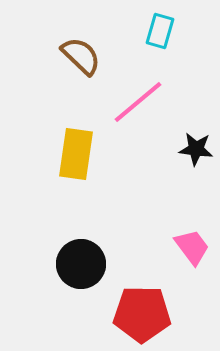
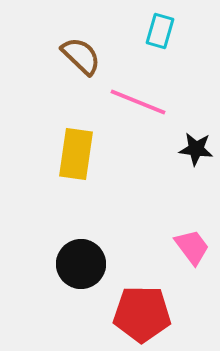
pink line: rotated 62 degrees clockwise
